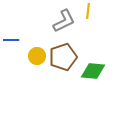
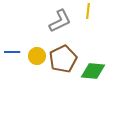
gray L-shape: moved 4 px left
blue line: moved 1 px right, 12 px down
brown pentagon: moved 2 px down; rotated 8 degrees counterclockwise
